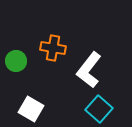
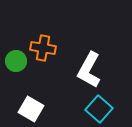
orange cross: moved 10 px left
white L-shape: rotated 9 degrees counterclockwise
